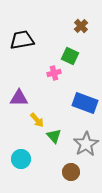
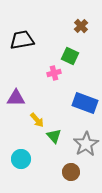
purple triangle: moved 3 px left
